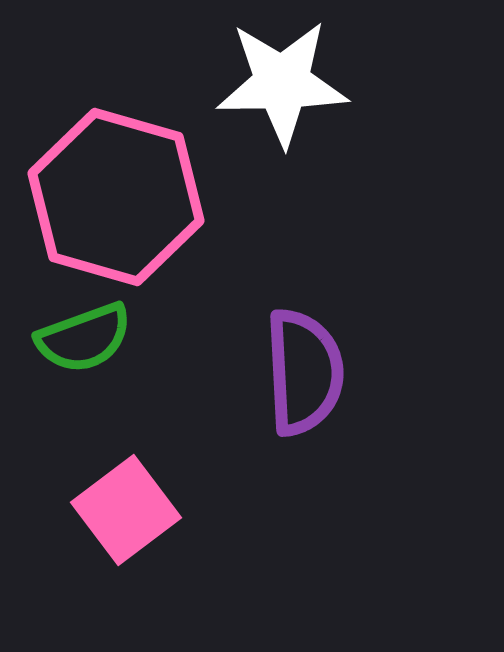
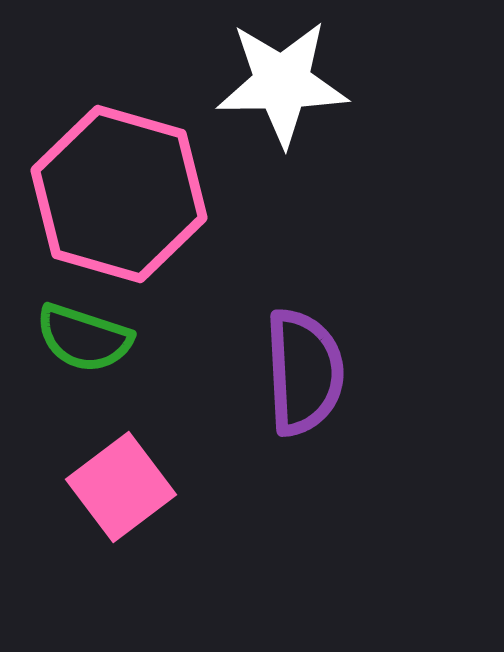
pink hexagon: moved 3 px right, 3 px up
green semicircle: rotated 38 degrees clockwise
pink square: moved 5 px left, 23 px up
